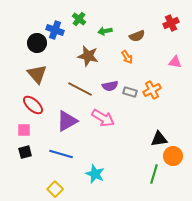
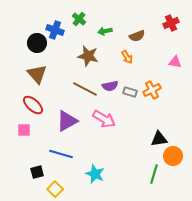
brown line: moved 5 px right
pink arrow: moved 1 px right, 1 px down
black square: moved 12 px right, 20 px down
